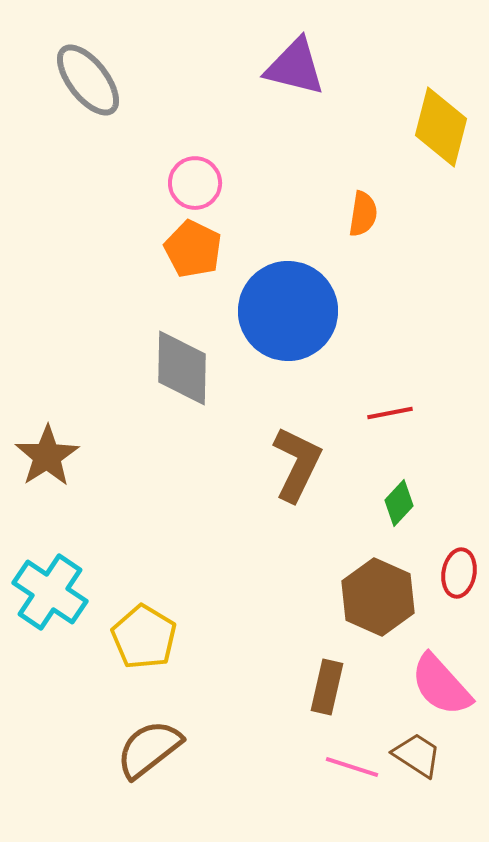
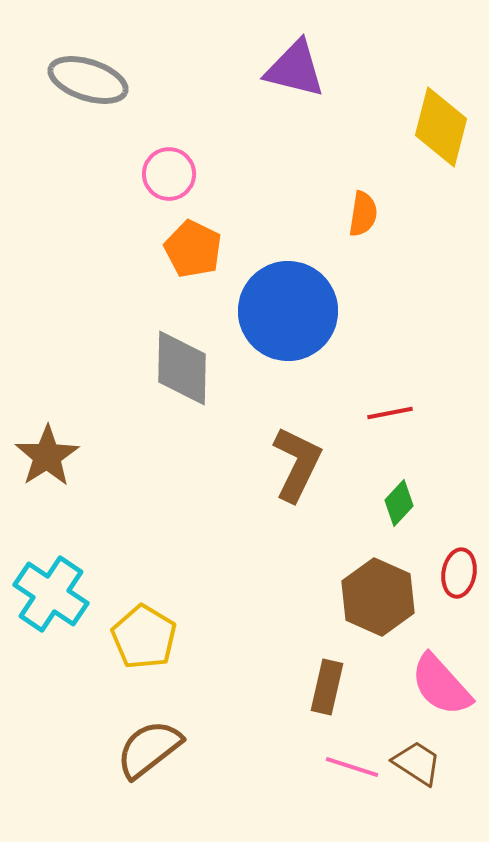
purple triangle: moved 2 px down
gray ellipse: rotated 34 degrees counterclockwise
pink circle: moved 26 px left, 9 px up
cyan cross: moved 1 px right, 2 px down
brown trapezoid: moved 8 px down
